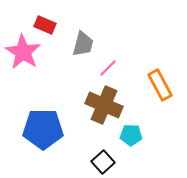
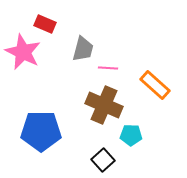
red rectangle: moved 1 px up
gray trapezoid: moved 5 px down
pink star: rotated 6 degrees counterclockwise
pink line: rotated 48 degrees clockwise
orange rectangle: moved 5 px left; rotated 20 degrees counterclockwise
blue pentagon: moved 2 px left, 2 px down
black square: moved 2 px up
